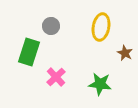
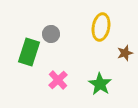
gray circle: moved 8 px down
brown star: rotated 28 degrees clockwise
pink cross: moved 2 px right, 3 px down
green star: rotated 25 degrees clockwise
